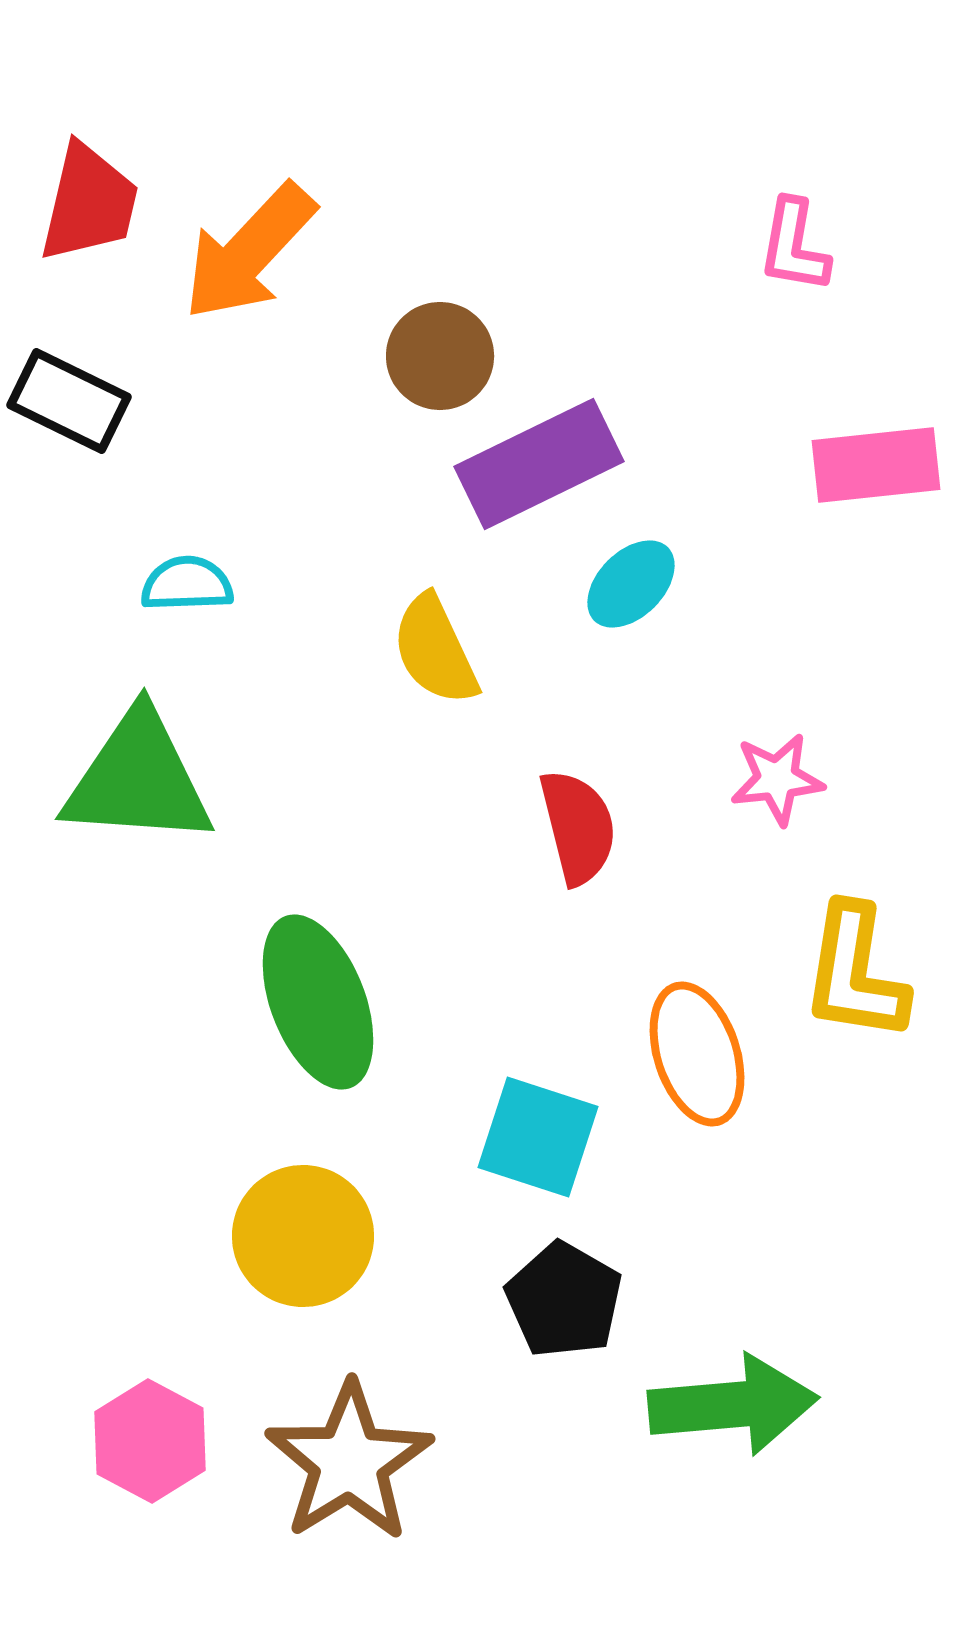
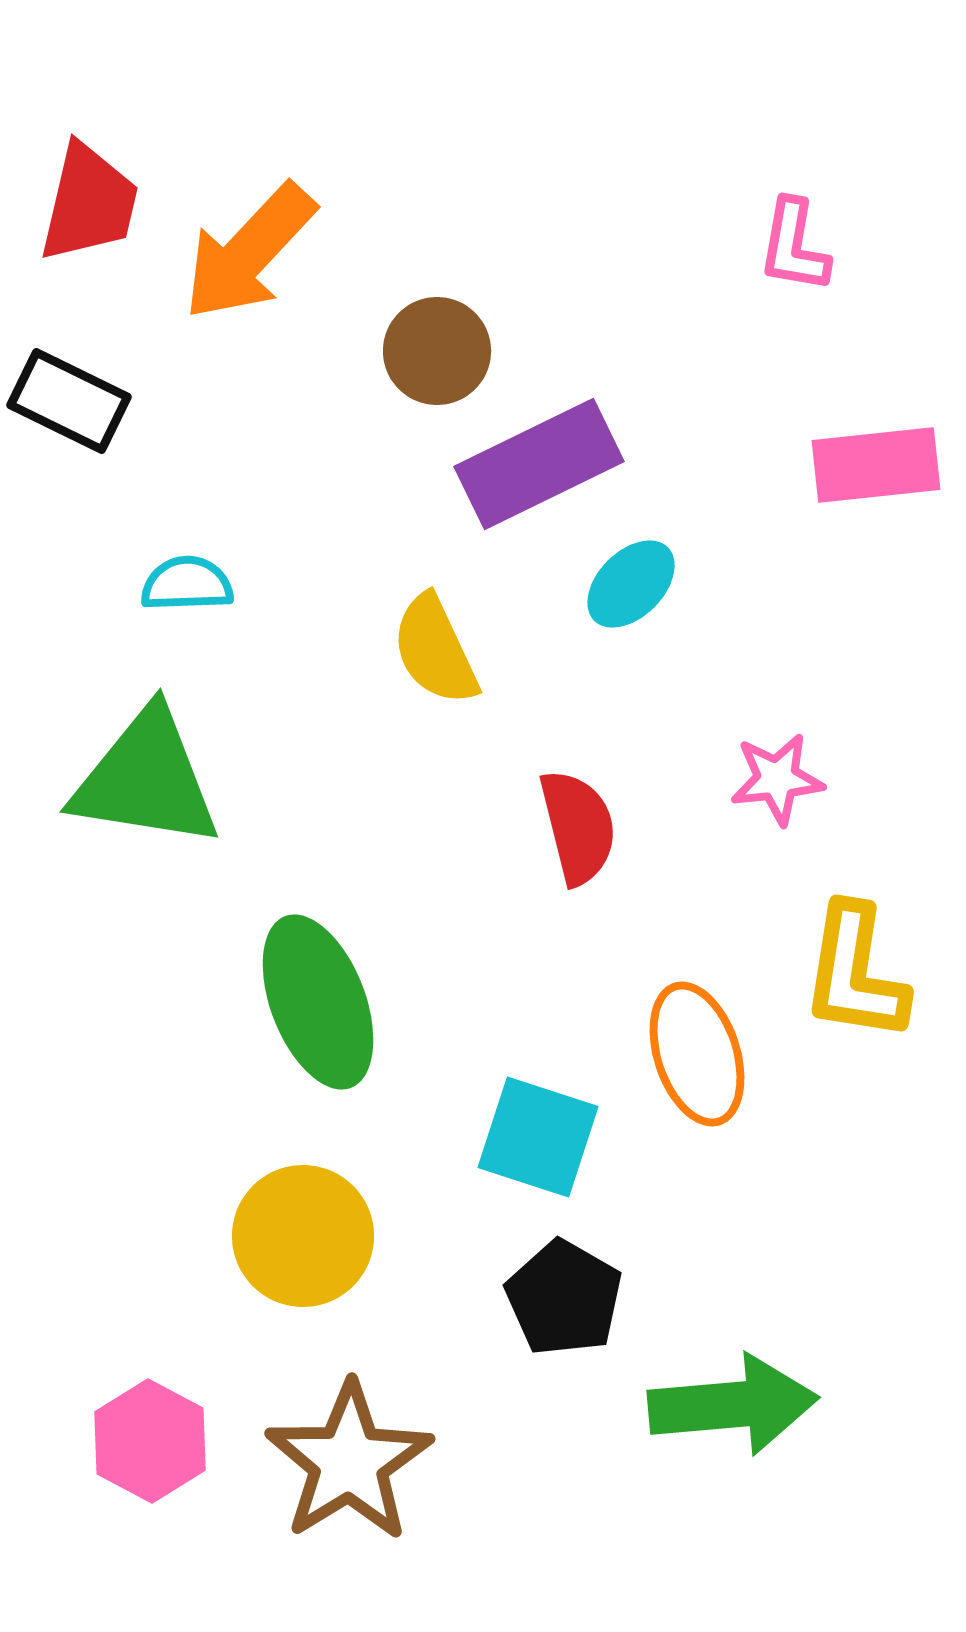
brown circle: moved 3 px left, 5 px up
green triangle: moved 8 px right; rotated 5 degrees clockwise
black pentagon: moved 2 px up
